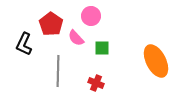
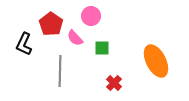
pink semicircle: moved 1 px left
gray line: moved 2 px right
red cross: moved 18 px right; rotated 21 degrees clockwise
